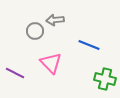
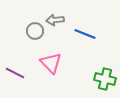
blue line: moved 4 px left, 11 px up
